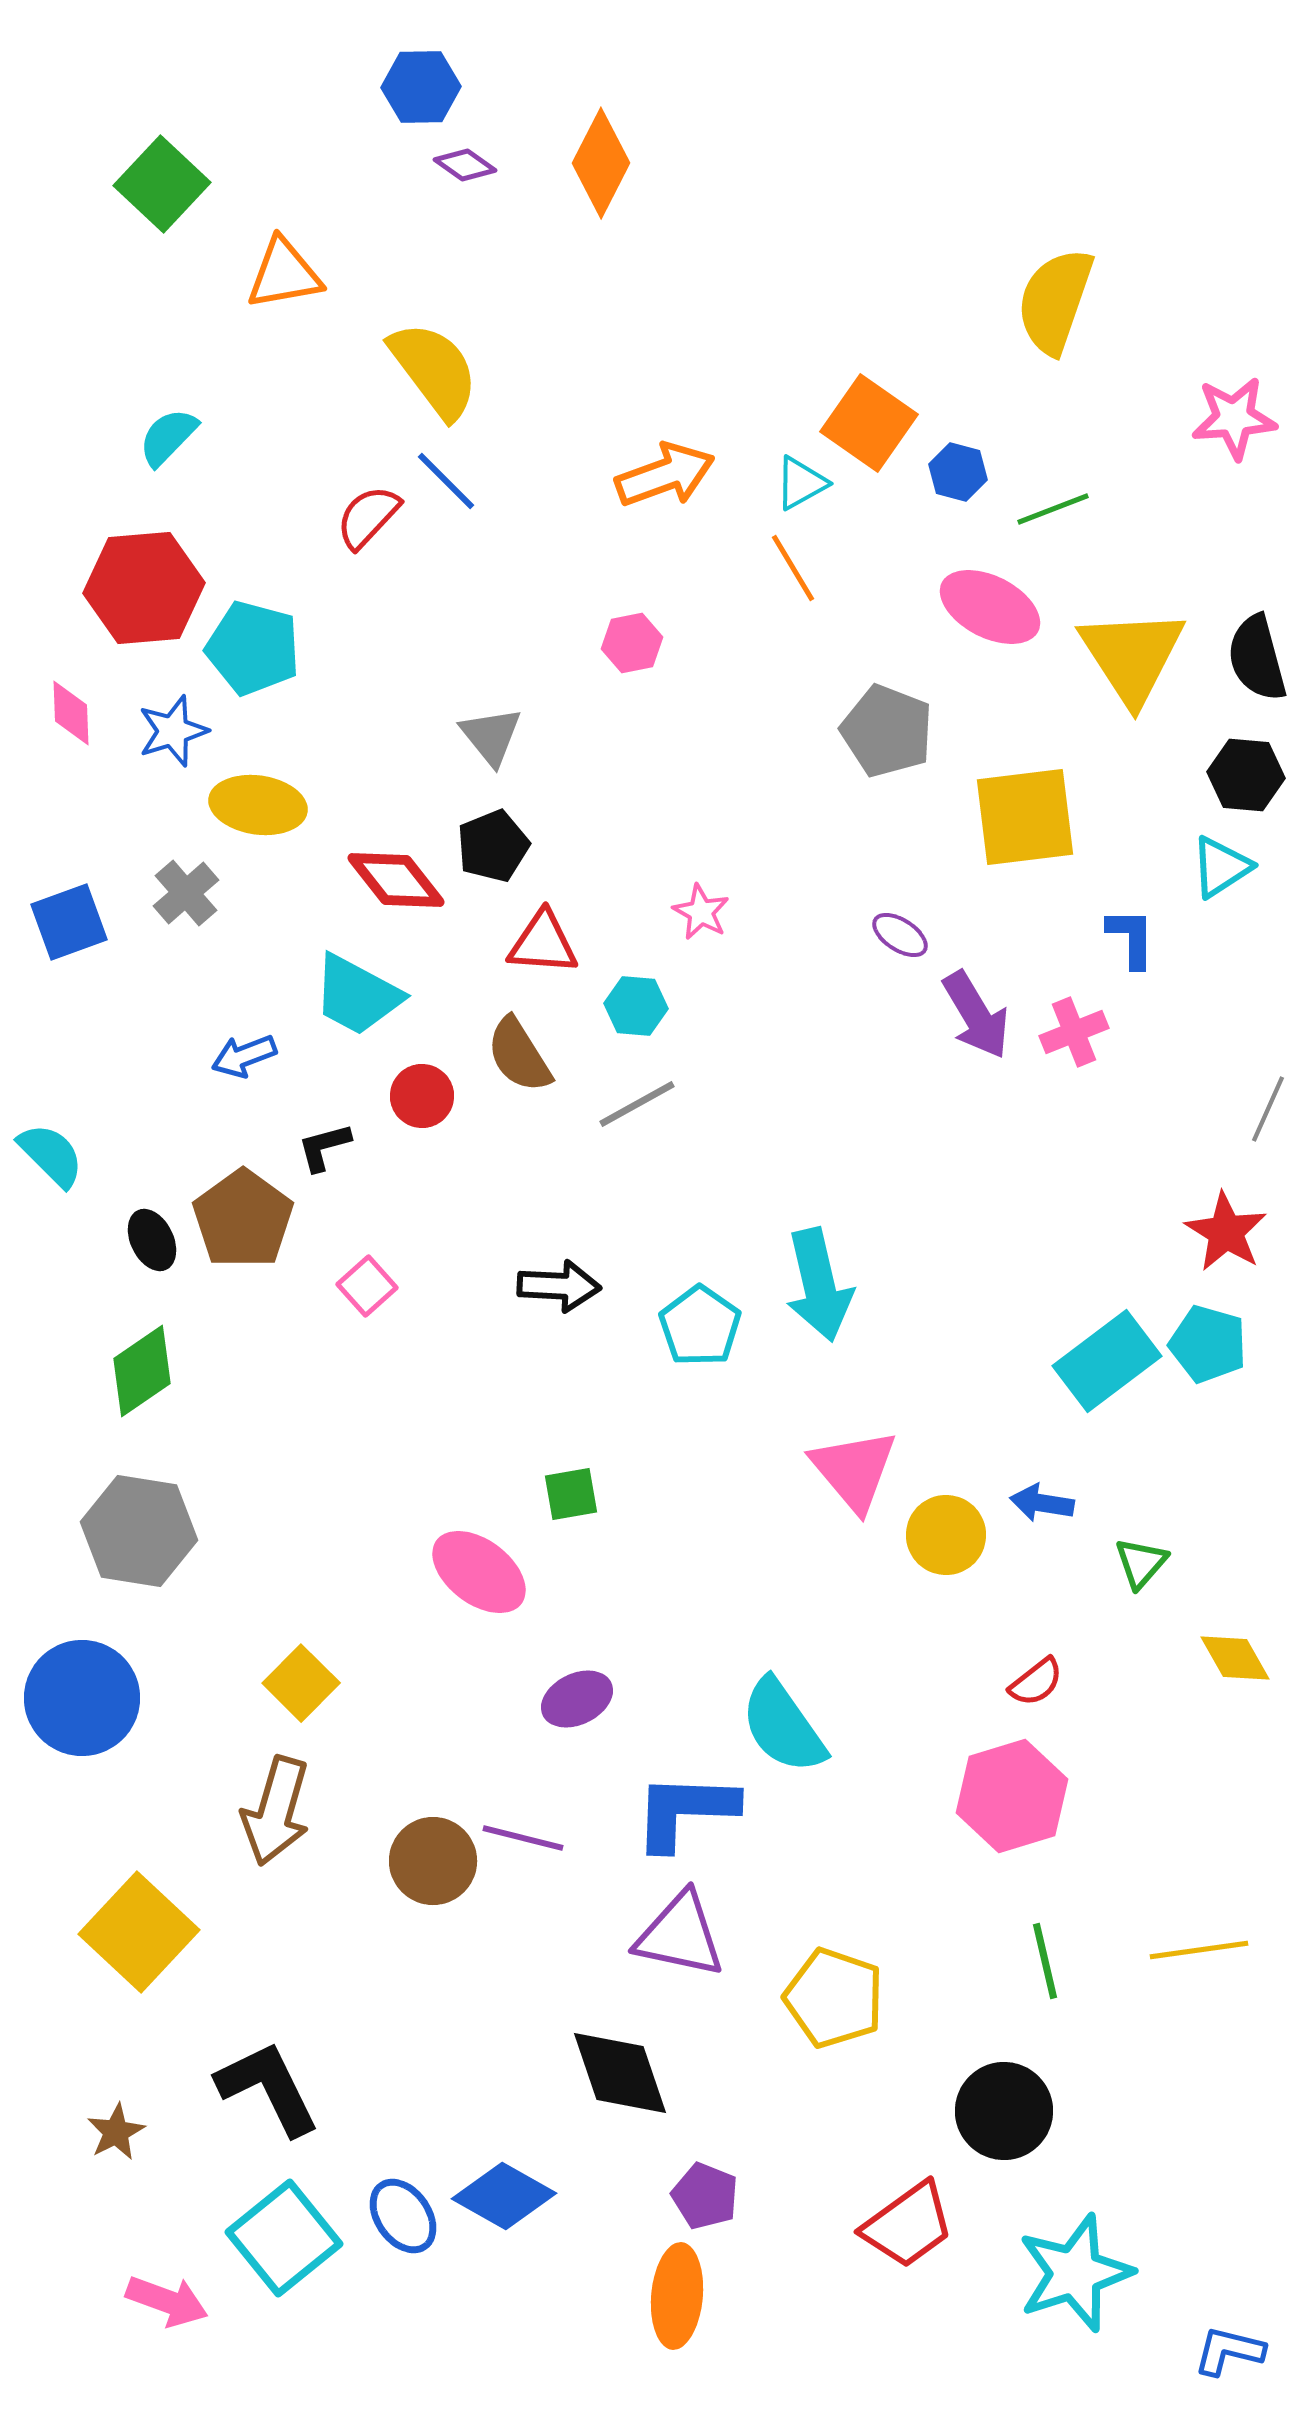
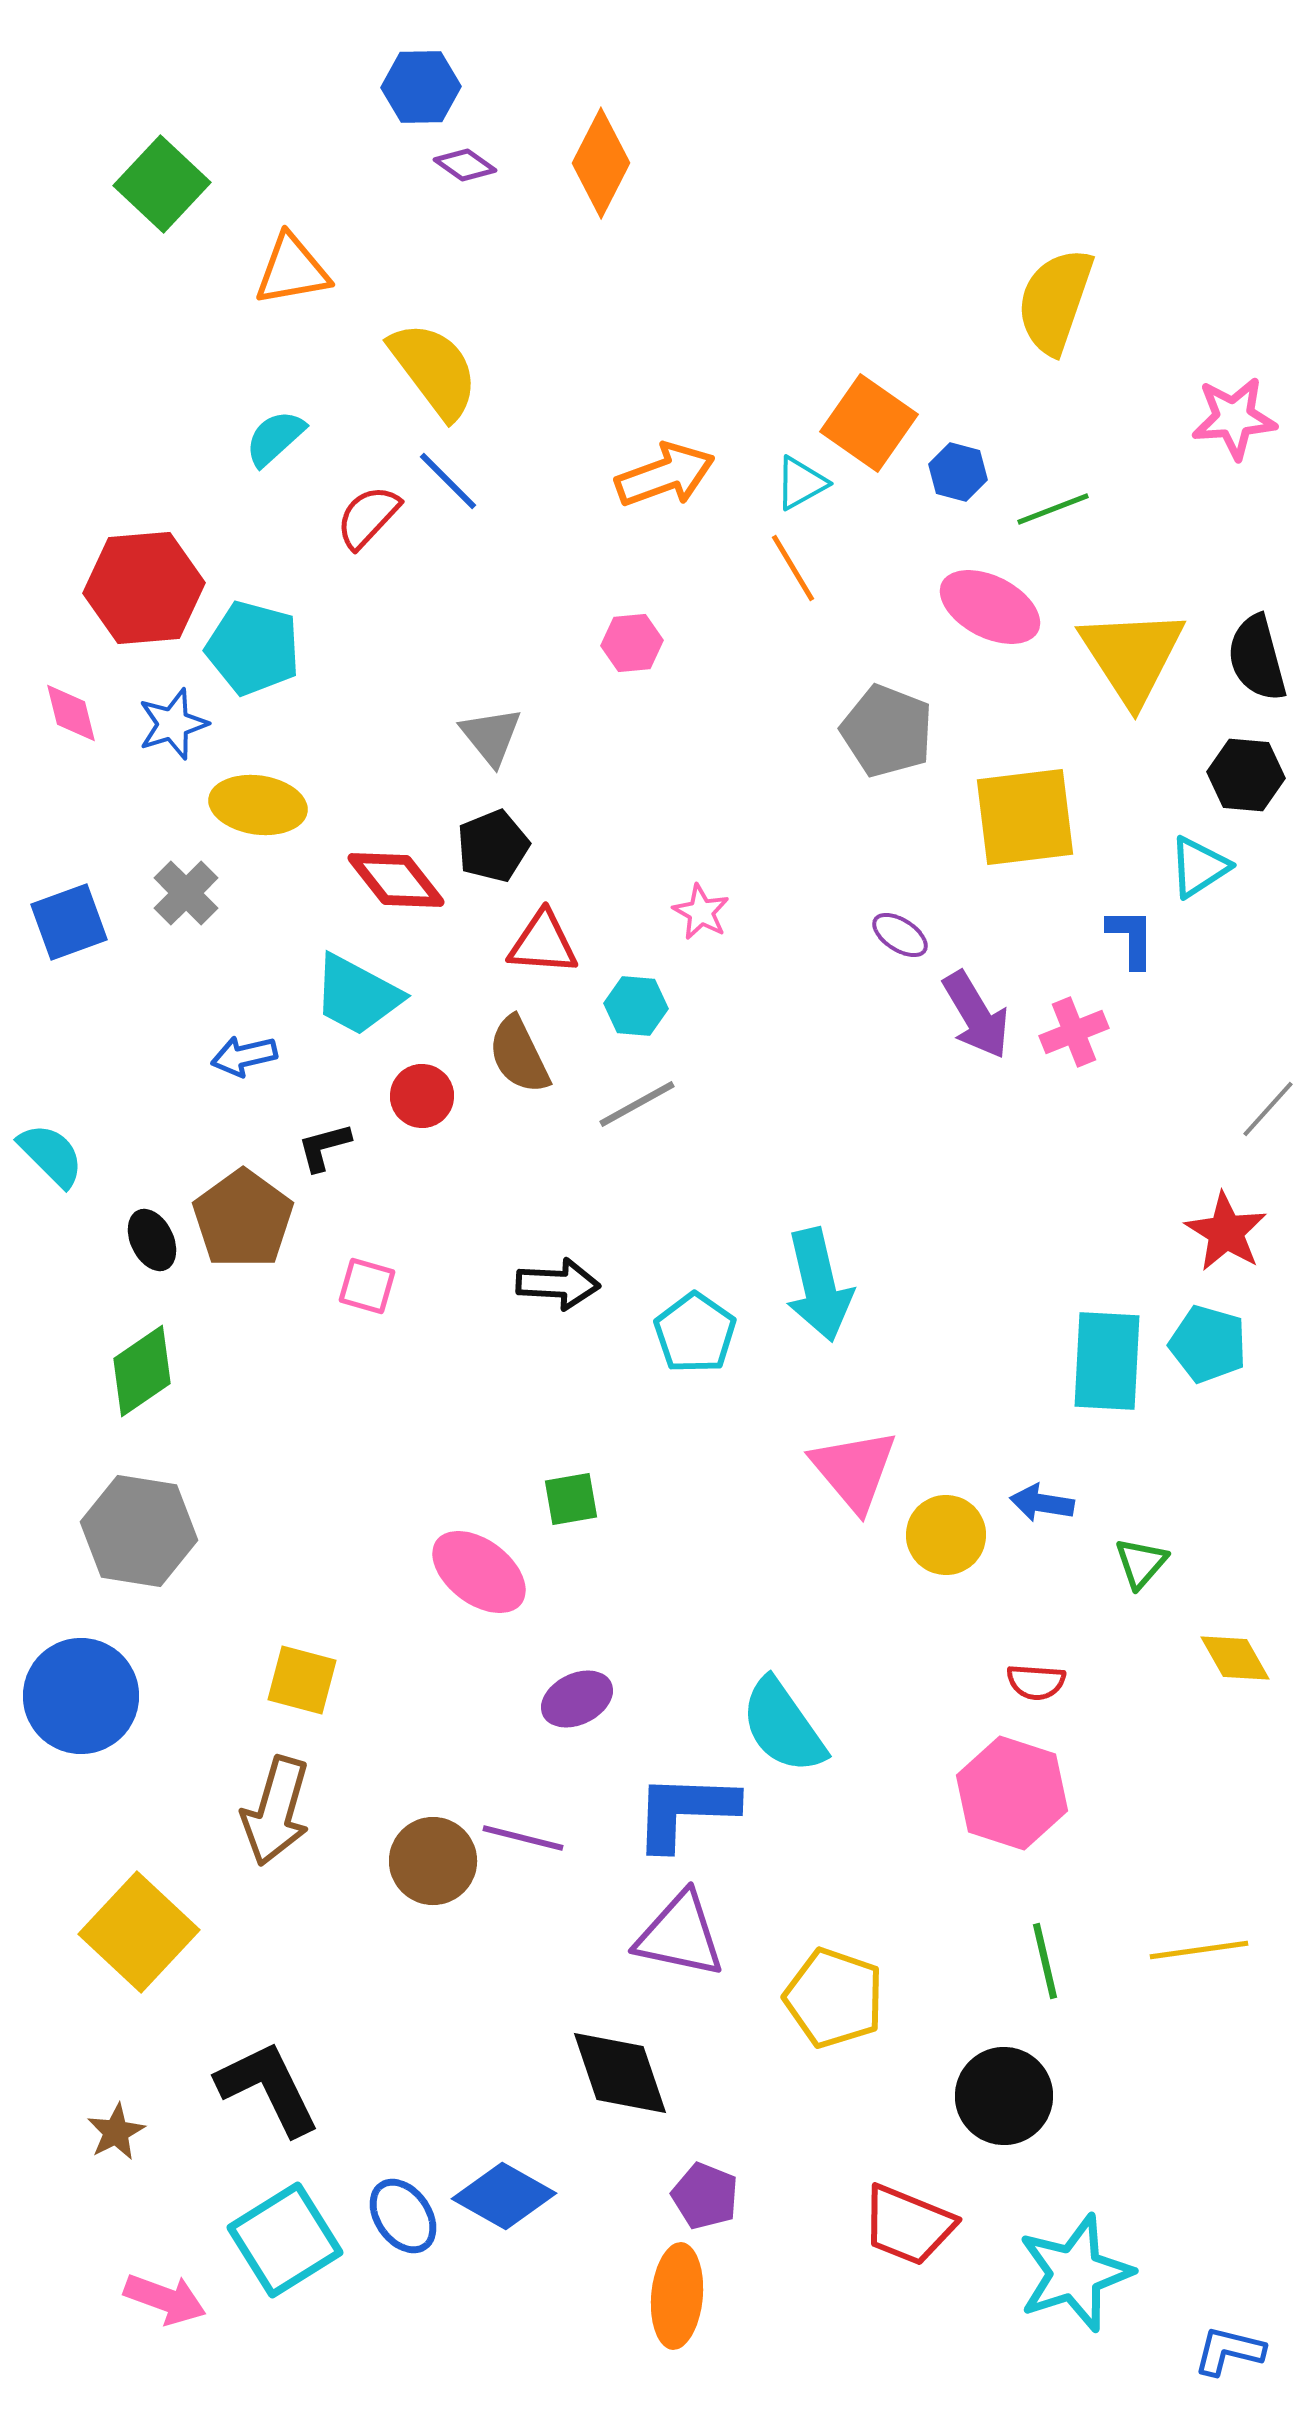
orange triangle at (284, 274): moved 8 px right, 4 px up
cyan semicircle at (168, 437): moved 107 px right, 1 px down; rotated 4 degrees clockwise
blue line at (446, 481): moved 2 px right
pink hexagon at (632, 643): rotated 6 degrees clockwise
pink diamond at (71, 713): rotated 12 degrees counterclockwise
blue star at (173, 731): moved 7 px up
cyan triangle at (1221, 867): moved 22 px left
gray cross at (186, 893): rotated 4 degrees counterclockwise
brown semicircle at (519, 1055): rotated 6 degrees clockwise
blue arrow at (244, 1056): rotated 8 degrees clockwise
gray line at (1268, 1109): rotated 18 degrees clockwise
pink square at (367, 1286): rotated 32 degrees counterclockwise
black arrow at (559, 1286): moved 1 px left, 2 px up
cyan pentagon at (700, 1326): moved 5 px left, 7 px down
cyan rectangle at (1107, 1361): rotated 50 degrees counterclockwise
green square at (571, 1494): moved 5 px down
red semicircle at (1036, 1682): rotated 42 degrees clockwise
yellow square at (301, 1683): moved 1 px right, 3 px up; rotated 30 degrees counterclockwise
blue circle at (82, 1698): moved 1 px left, 2 px up
pink hexagon at (1012, 1796): moved 3 px up; rotated 25 degrees counterclockwise
black circle at (1004, 2111): moved 15 px up
red trapezoid at (908, 2225): rotated 58 degrees clockwise
cyan square at (284, 2238): moved 1 px right, 2 px down; rotated 7 degrees clockwise
pink arrow at (167, 2301): moved 2 px left, 2 px up
